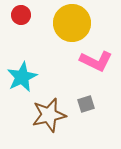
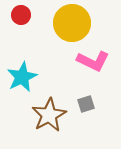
pink L-shape: moved 3 px left
brown star: rotated 16 degrees counterclockwise
